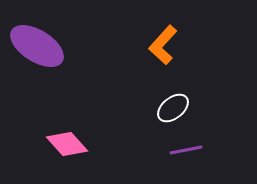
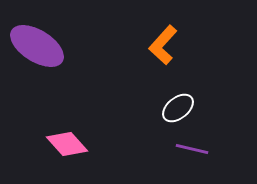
white ellipse: moved 5 px right
purple line: moved 6 px right, 1 px up; rotated 24 degrees clockwise
